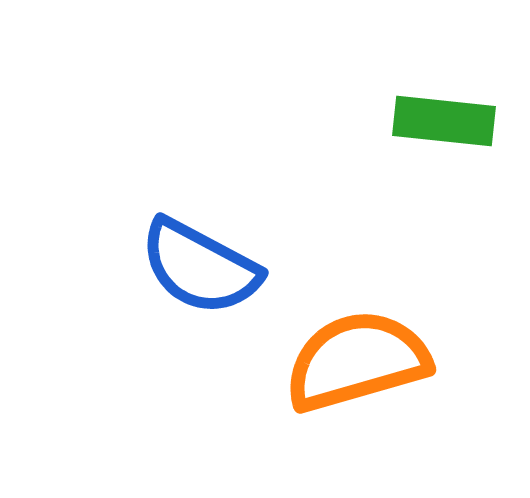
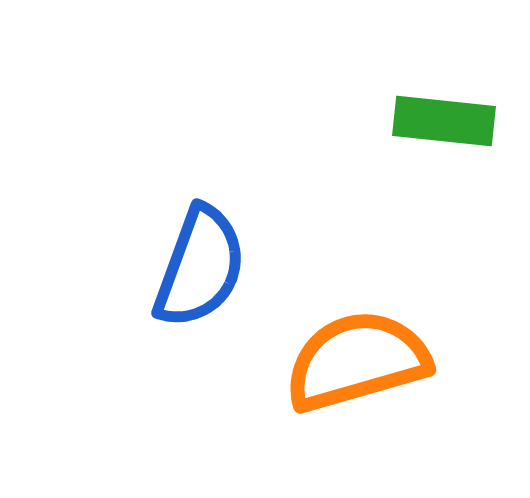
blue semicircle: rotated 98 degrees counterclockwise
